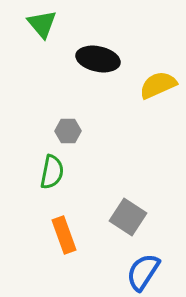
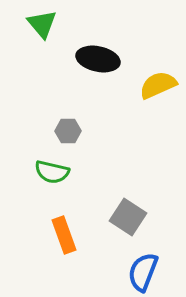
green semicircle: rotated 92 degrees clockwise
blue semicircle: rotated 12 degrees counterclockwise
